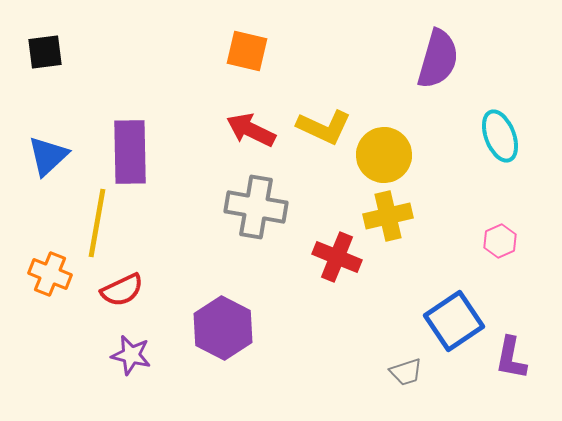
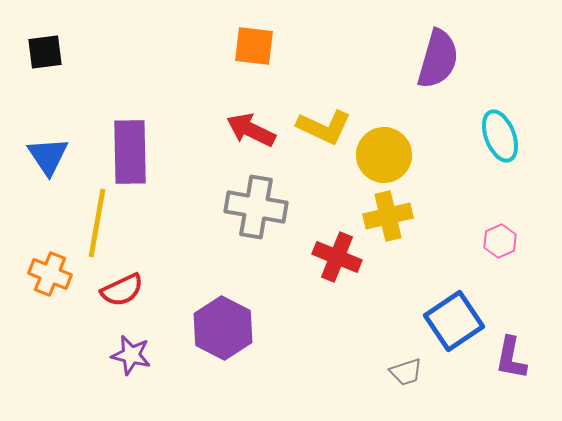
orange square: moved 7 px right, 5 px up; rotated 6 degrees counterclockwise
blue triangle: rotated 21 degrees counterclockwise
